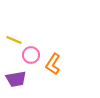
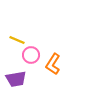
yellow line: moved 3 px right
